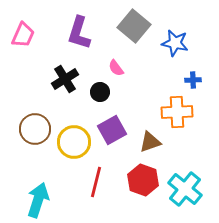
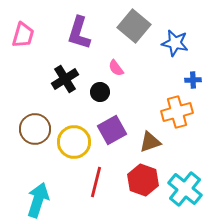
pink trapezoid: rotated 8 degrees counterclockwise
orange cross: rotated 12 degrees counterclockwise
